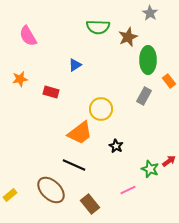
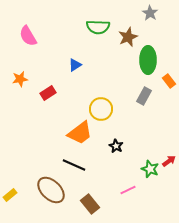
red rectangle: moved 3 px left, 1 px down; rotated 49 degrees counterclockwise
